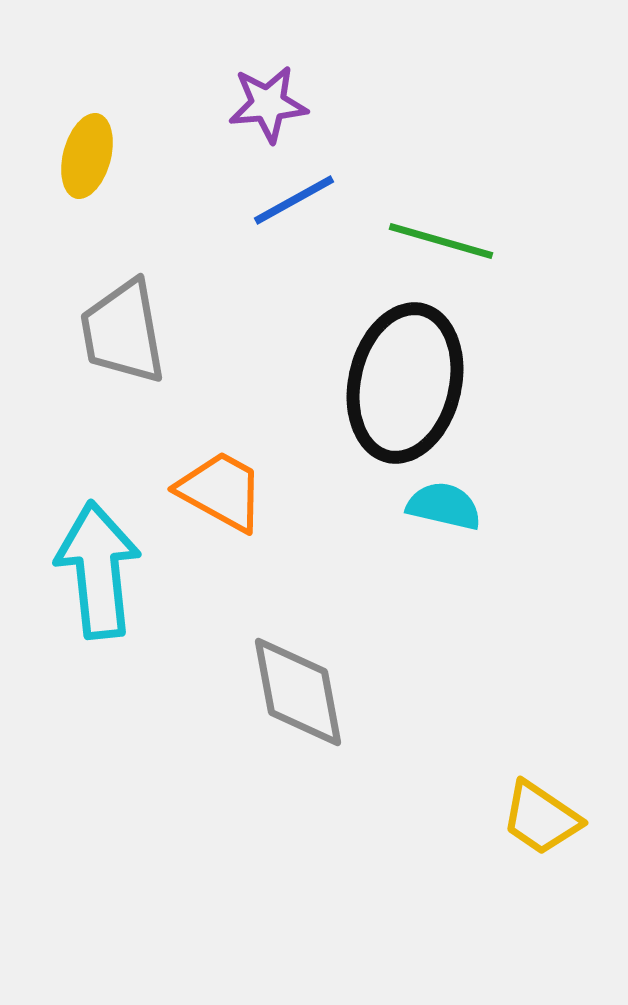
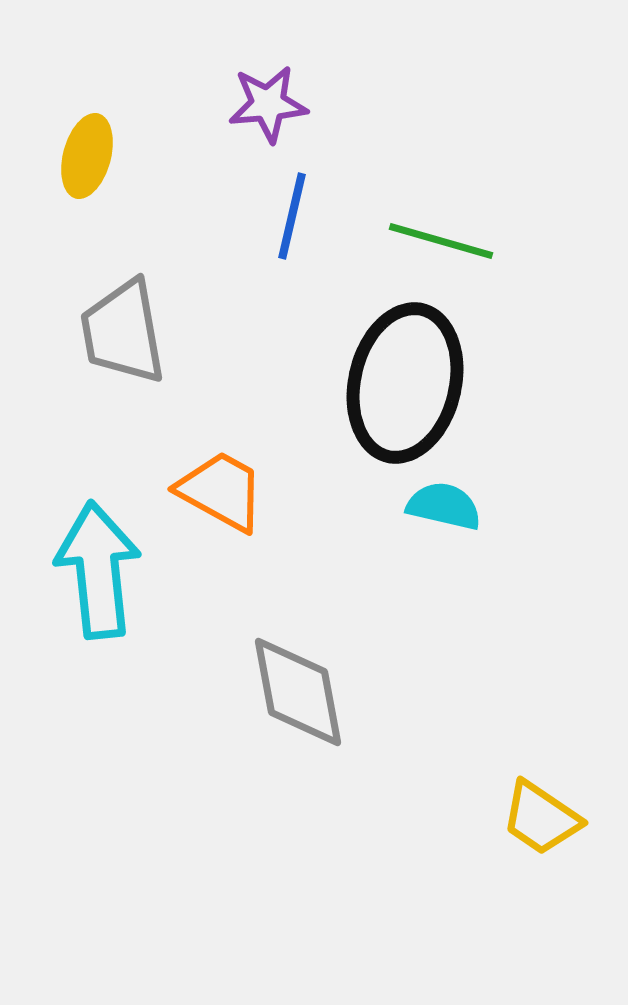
blue line: moved 2 px left, 16 px down; rotated 48 degrees counterclockwise
